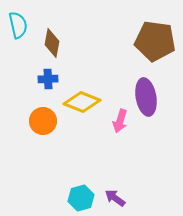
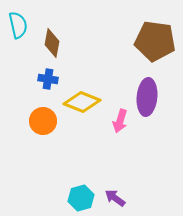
blue cross: rotated 12 degrees clockwise
purple ellipse: moved 1 px right; rotated 15 degrees clockwise
